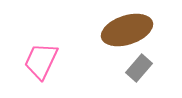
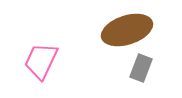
gray rectangle: moved 2 px right; rotated 20 degrees counterclockwise
